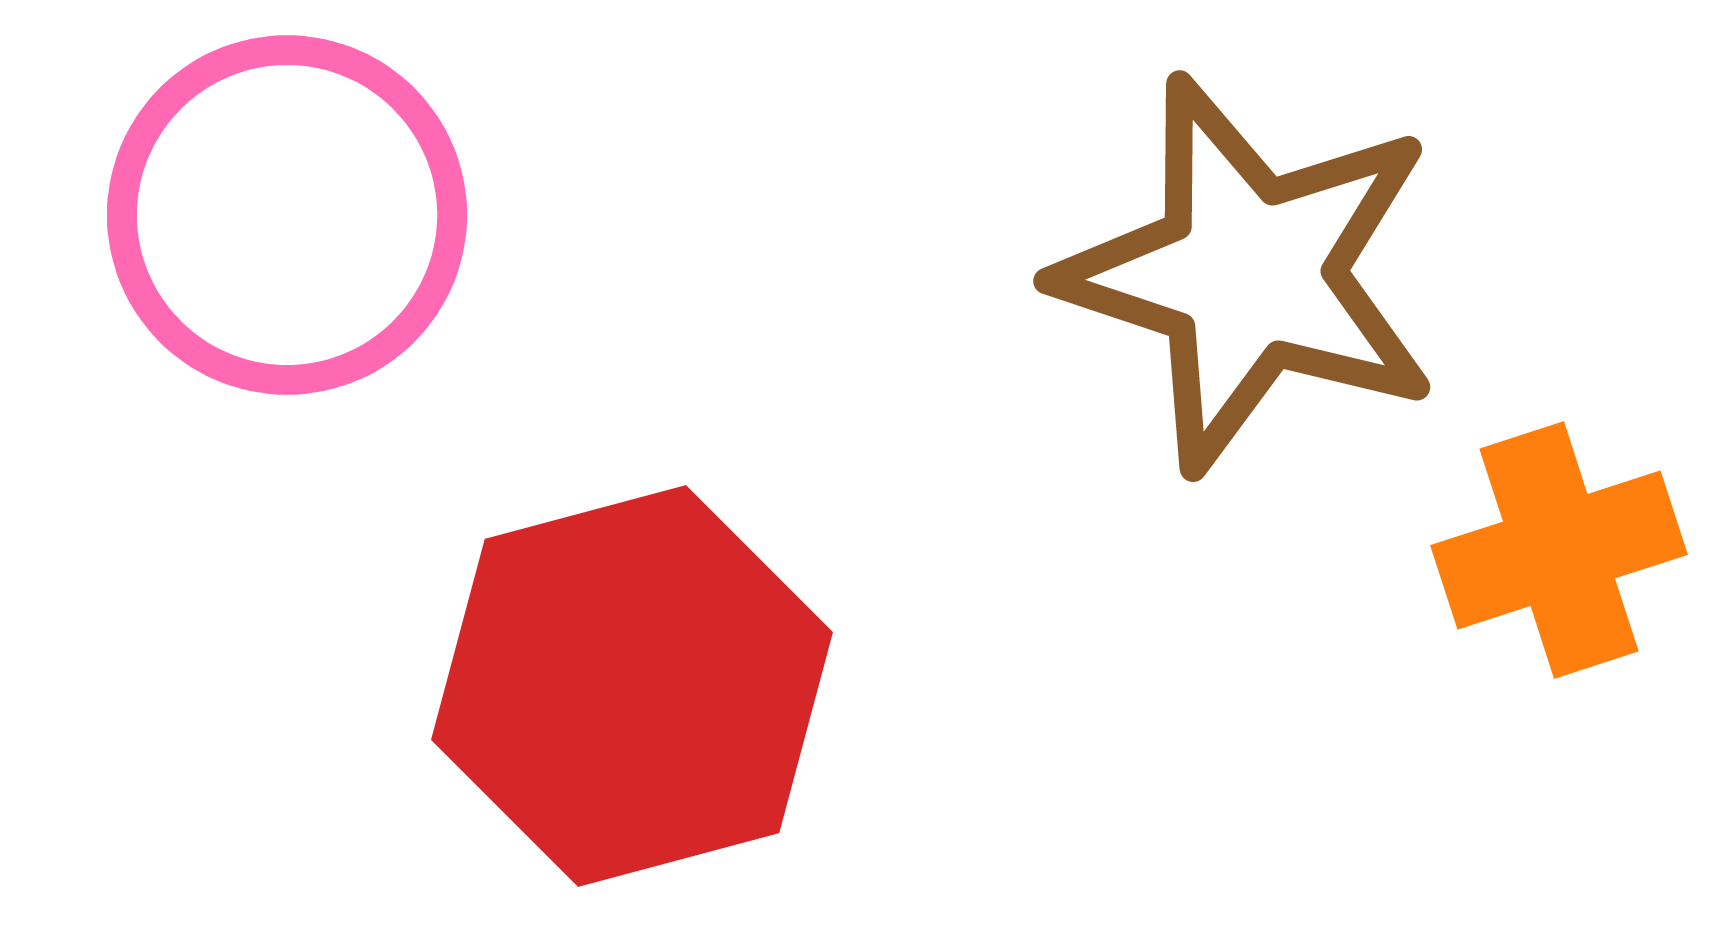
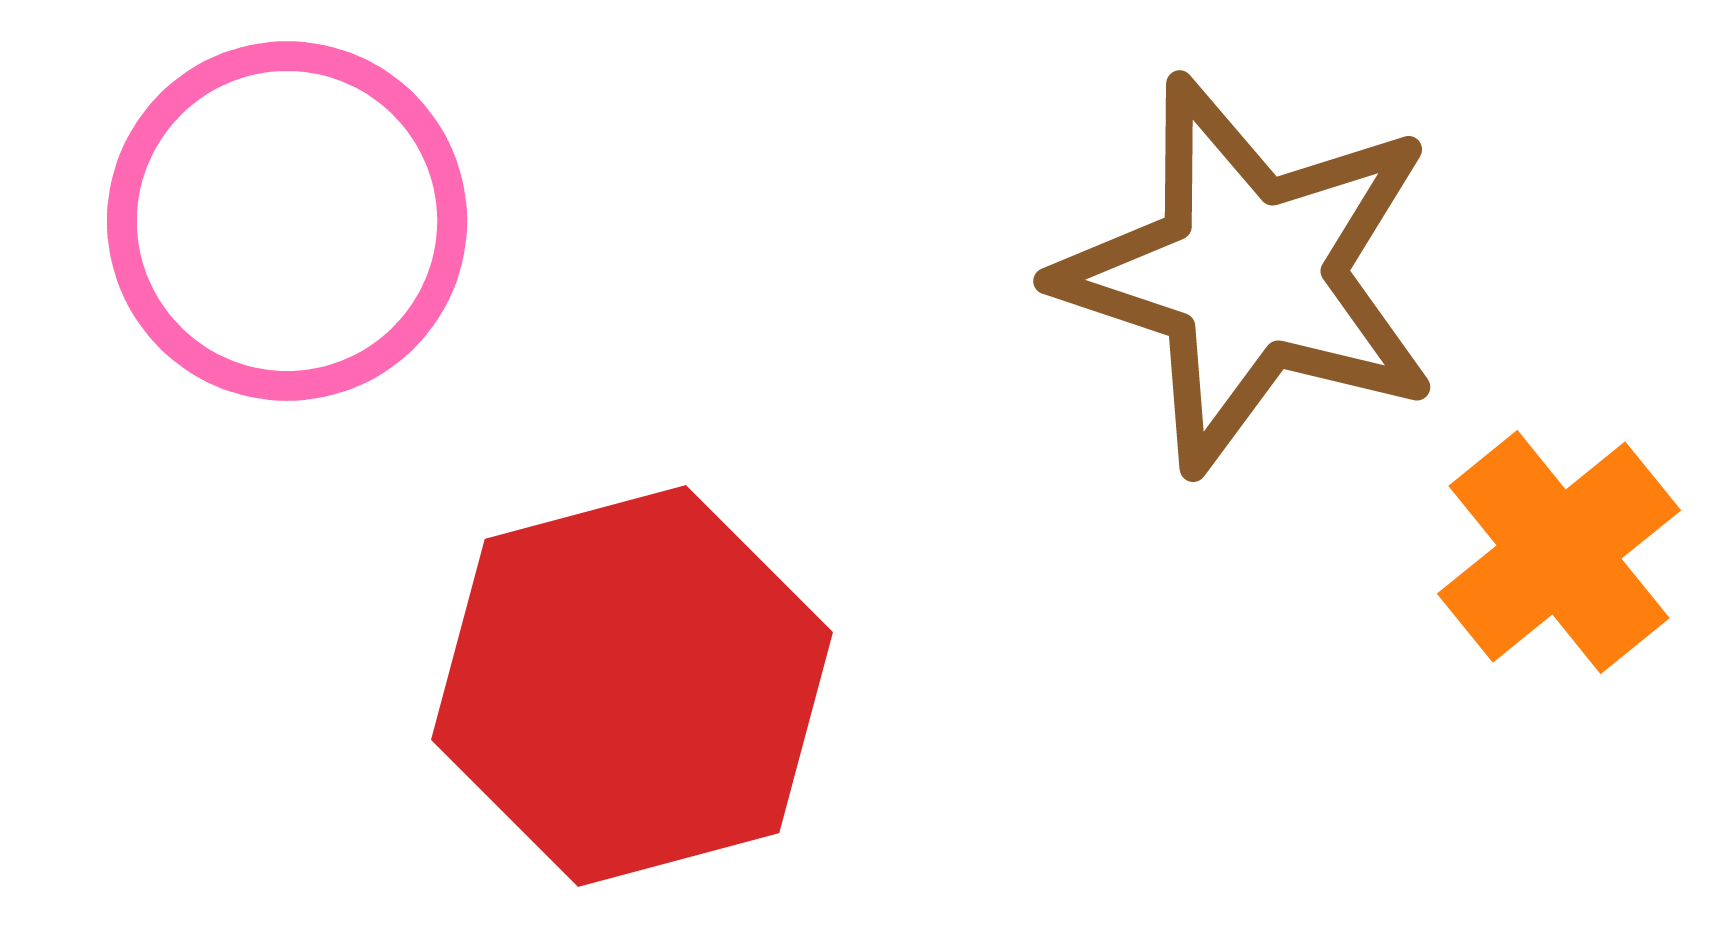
pink circle: moved 6 px down
orange cross: moved 2 px down; rotated 21 degrees counterclockwise
